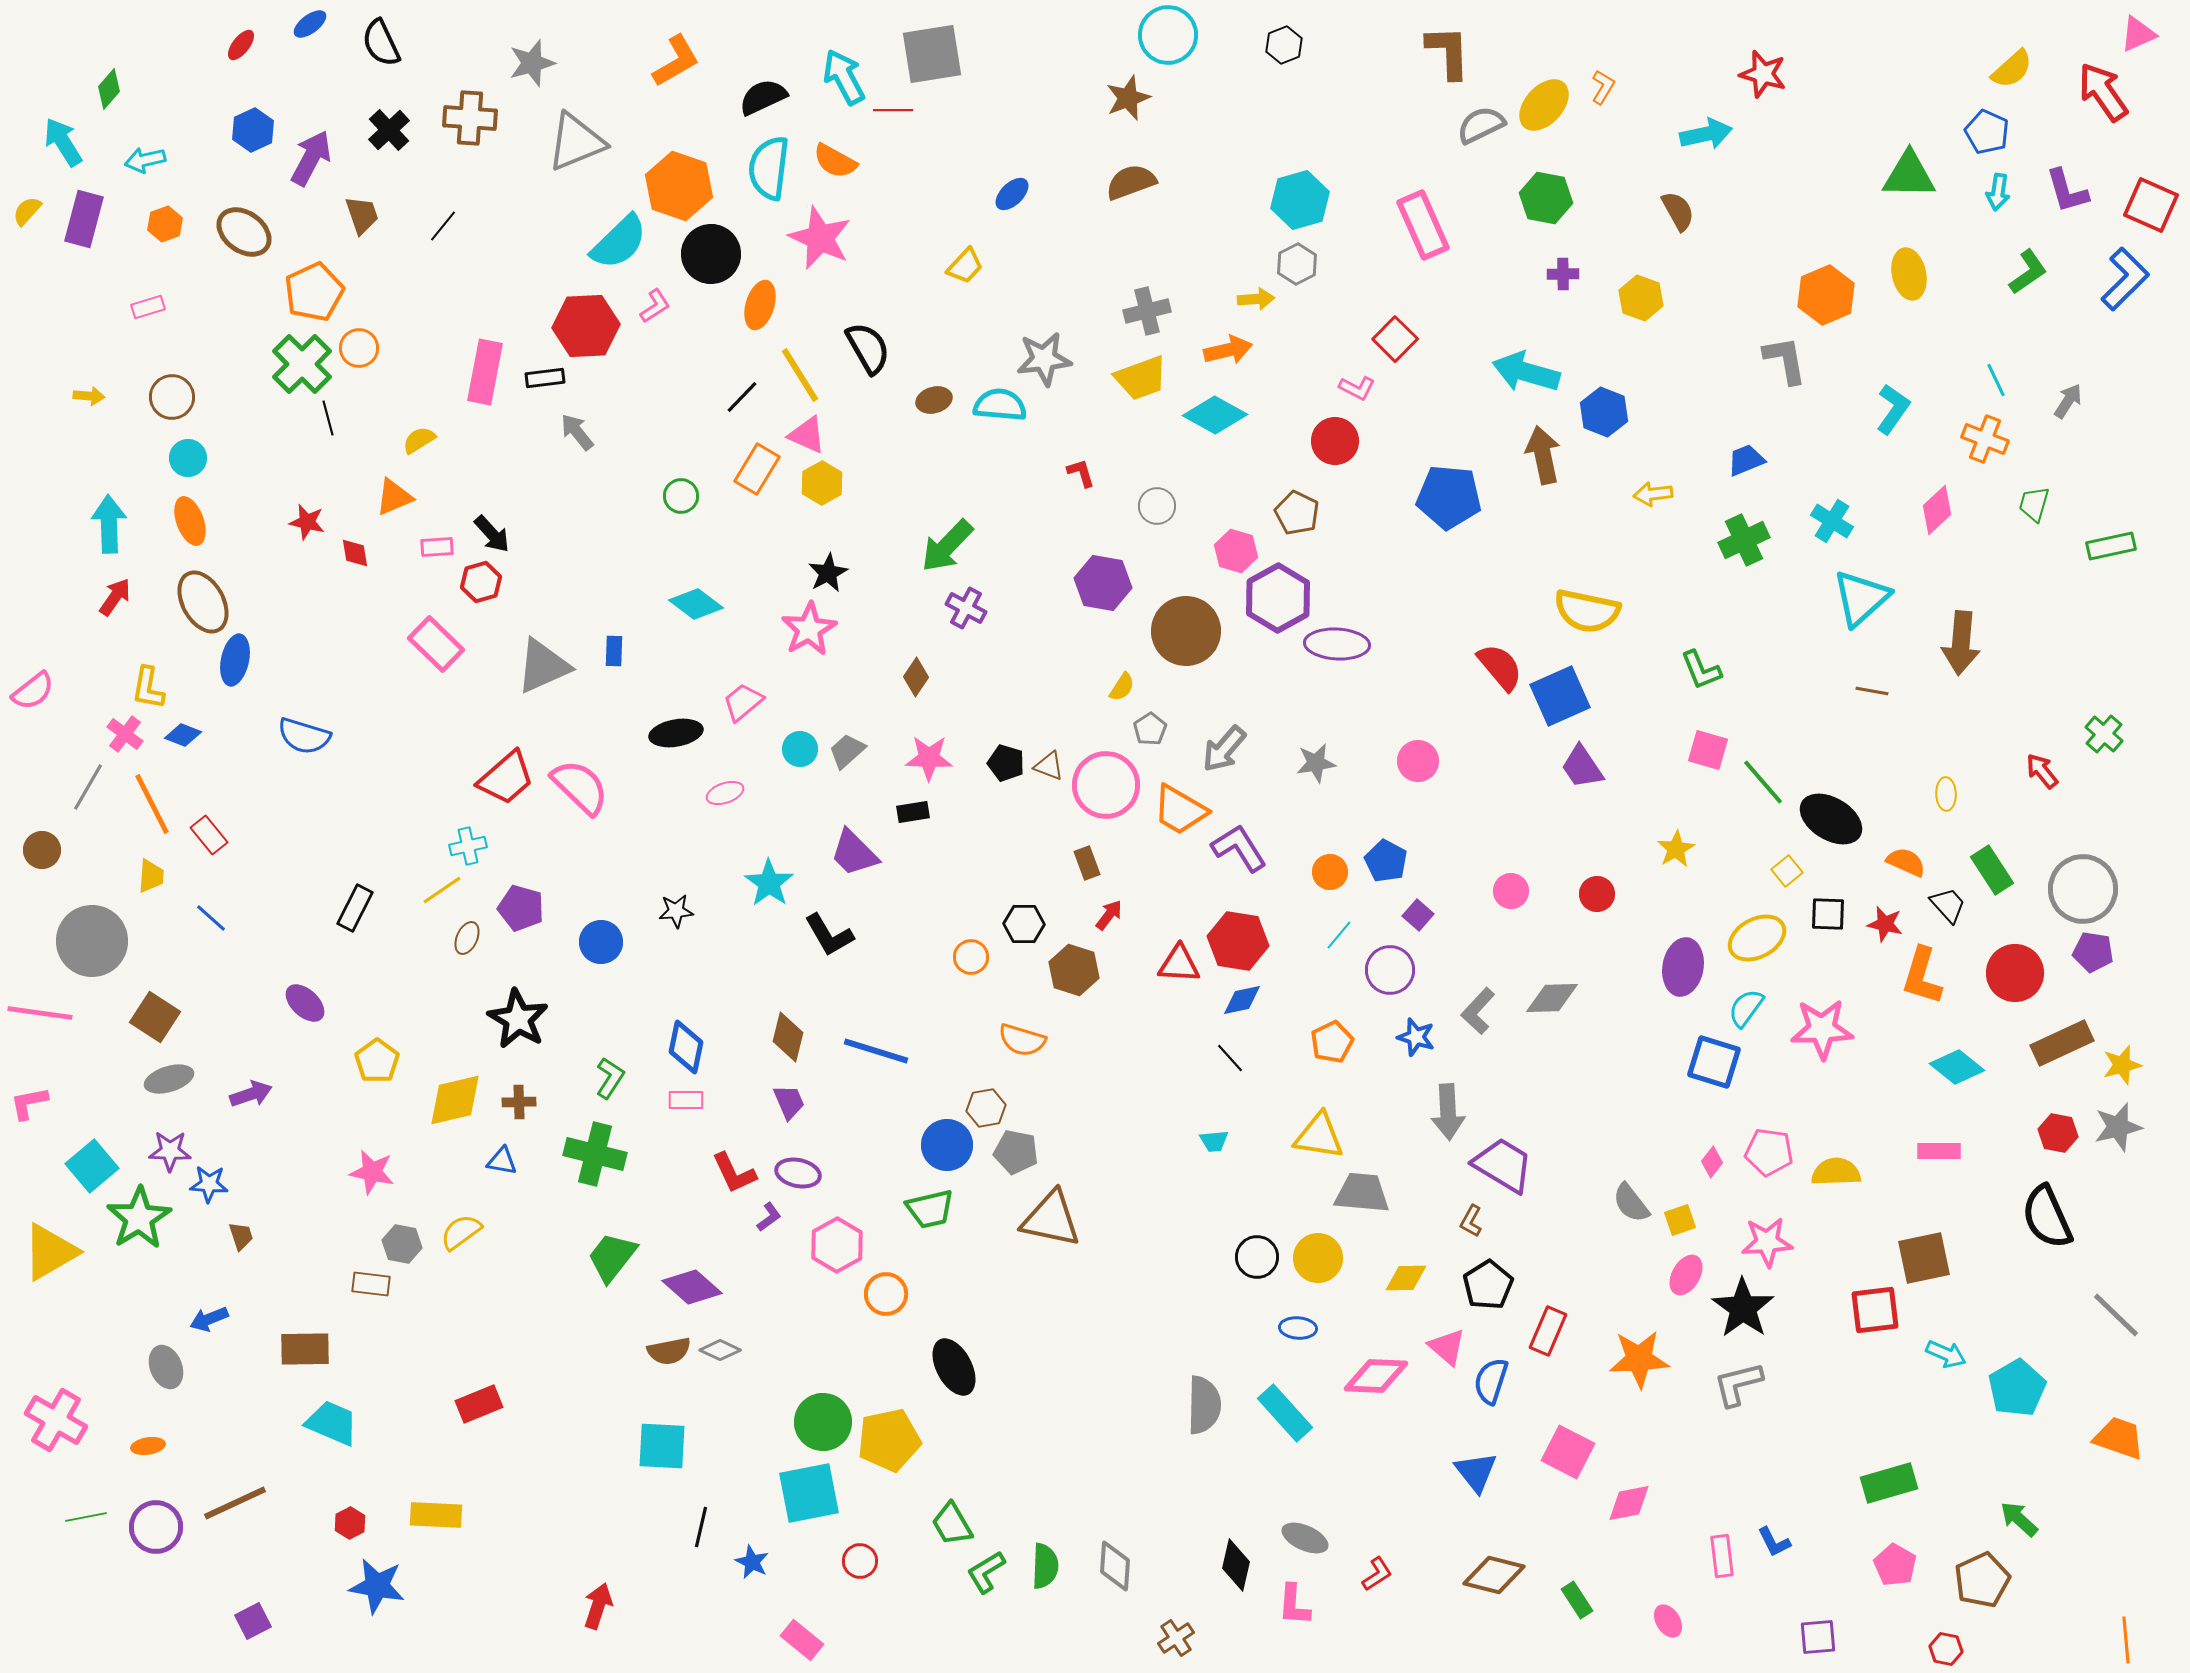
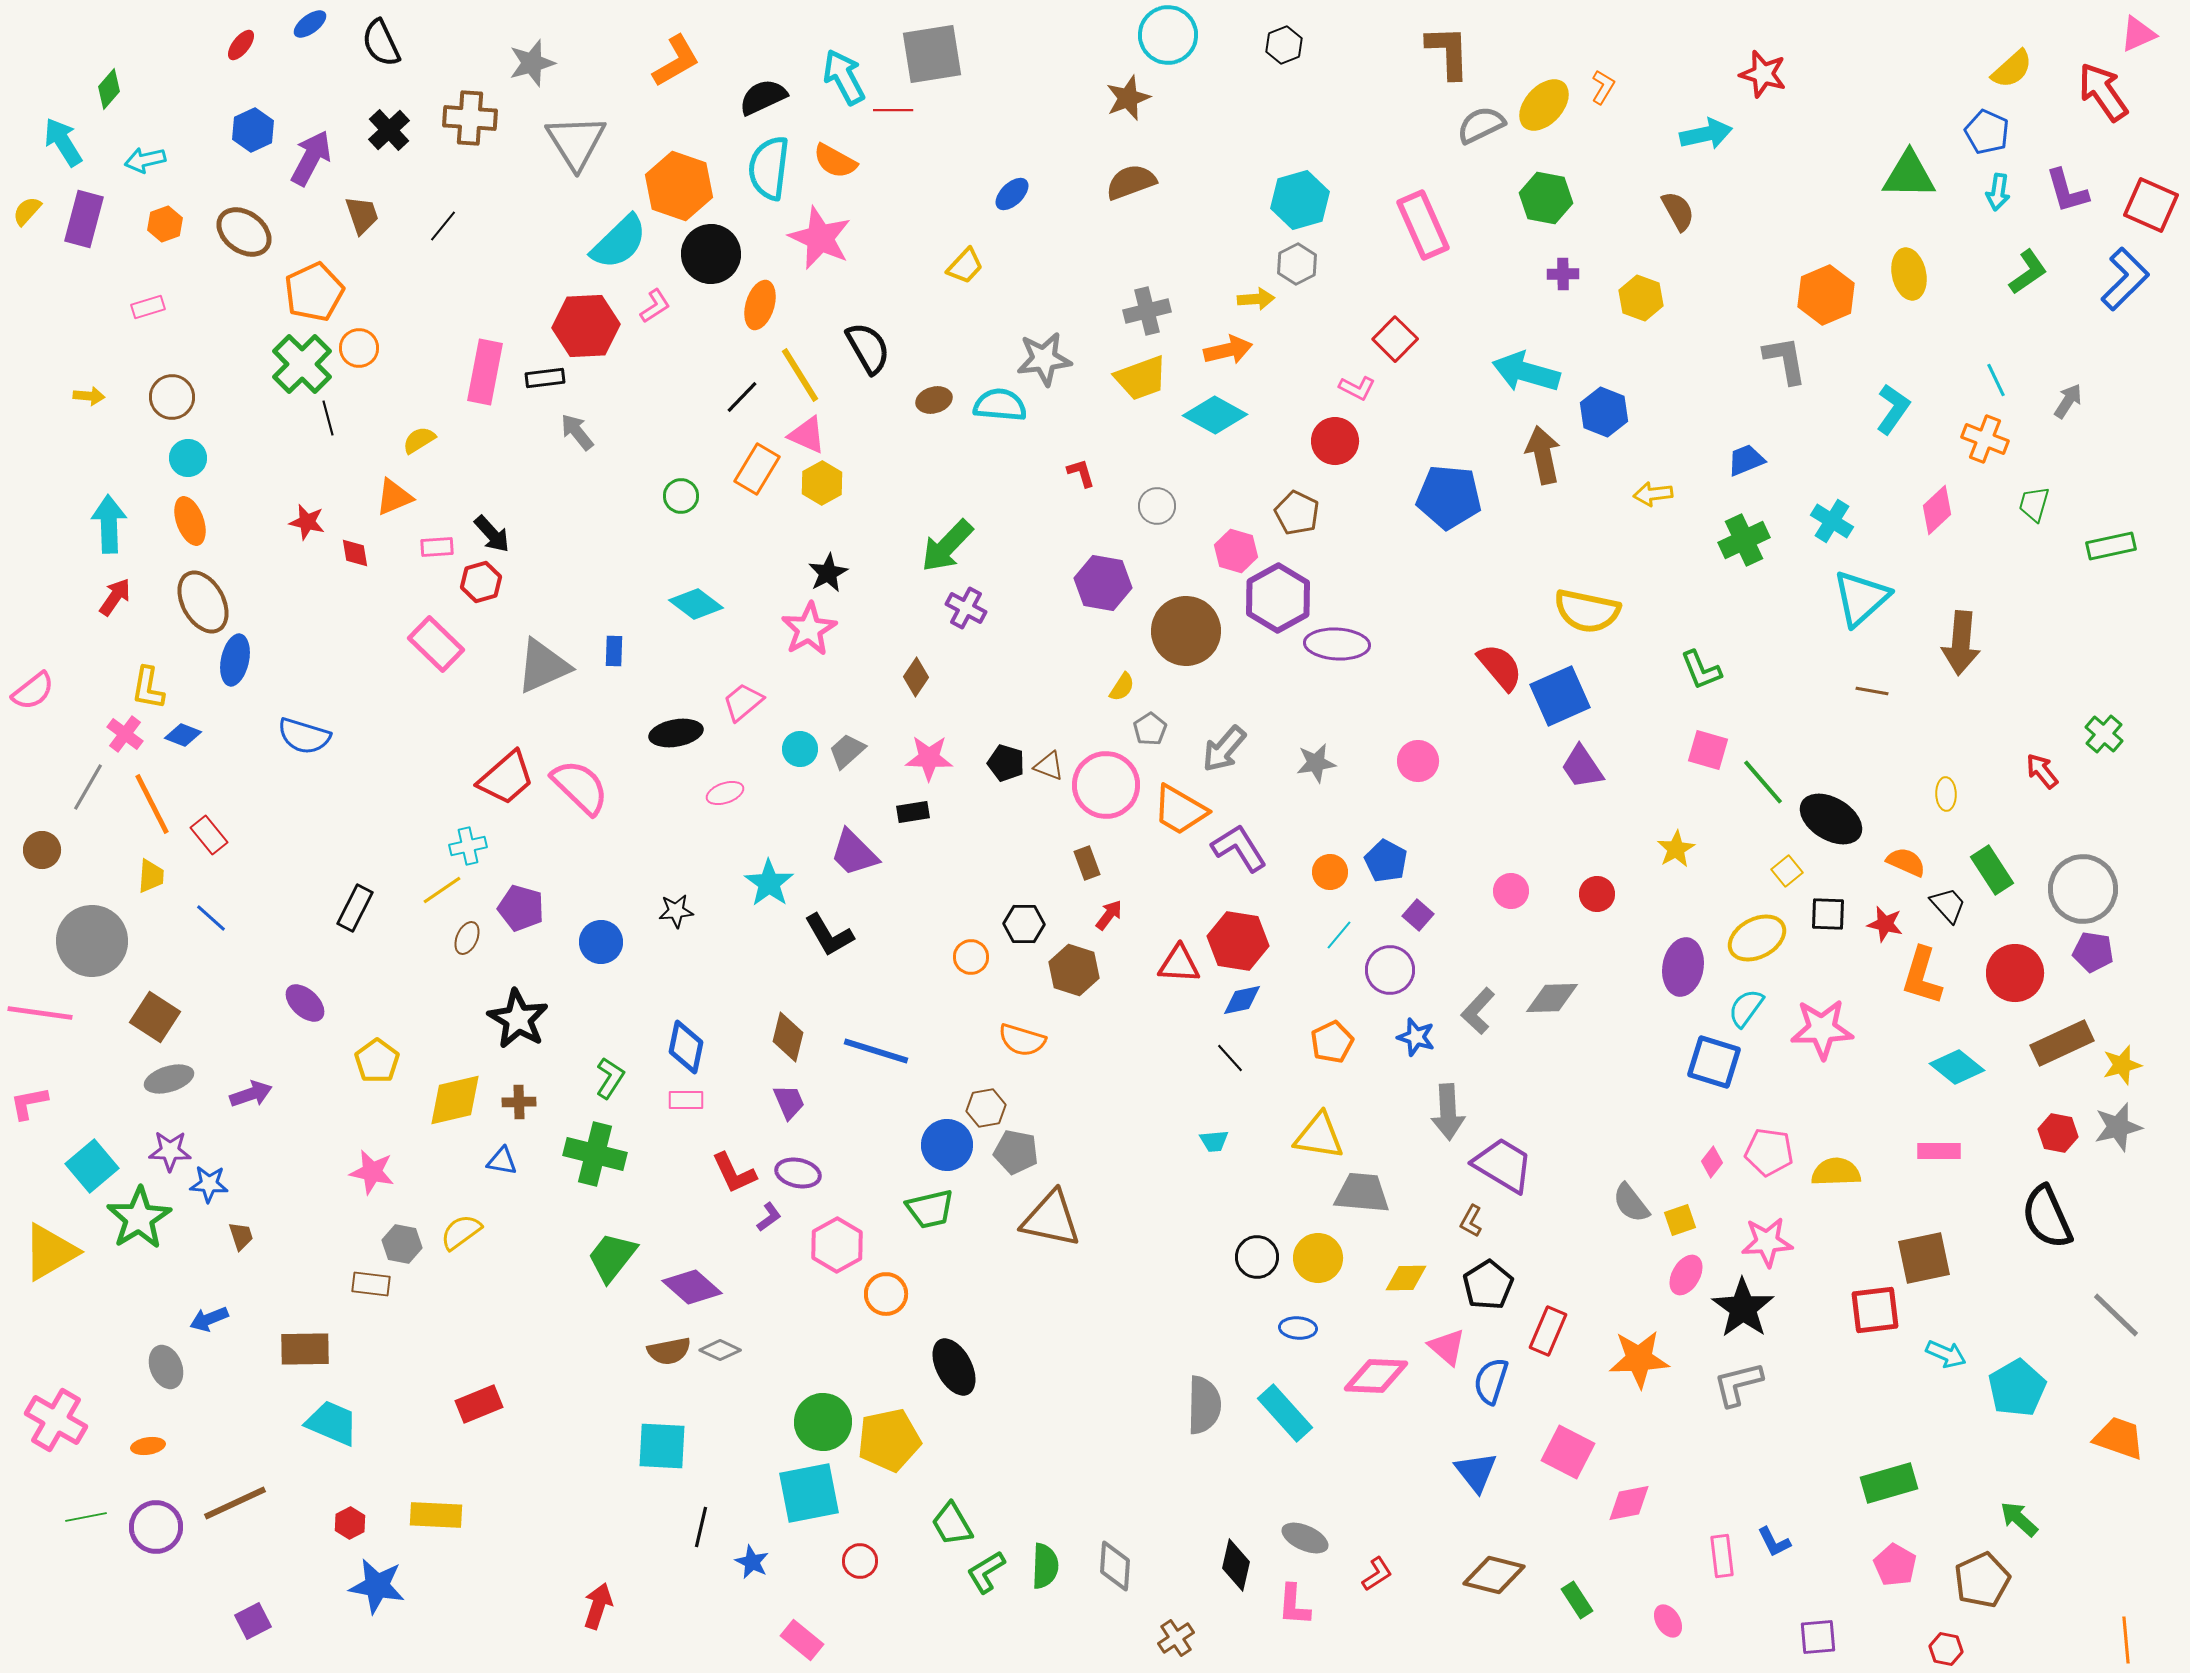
gray triangle at (576, 142): rotated 40 degrees counterclockwise
